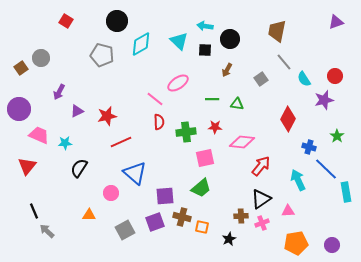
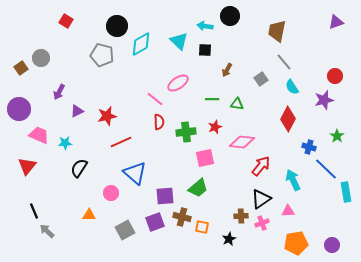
black circle at (117, 21): moved 5 px down
black circle at (230, 39): moved 23 px up
cyan semicircle at (304, 79): moved 12 px left, 8 px down
red star at (215, 127): rotated 24 degrees counterclockwise
cyan arrow at (298, 180): moved 5 px left
green trapezoid at (201, 188): moved 3 px left
